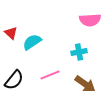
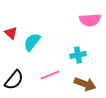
cyan semicircle: rotated 18 degrees counterclockwise
cyan cross: moved 1 px left, 3 px down
brown arrow: rotated 15 degrees counterclockwise
